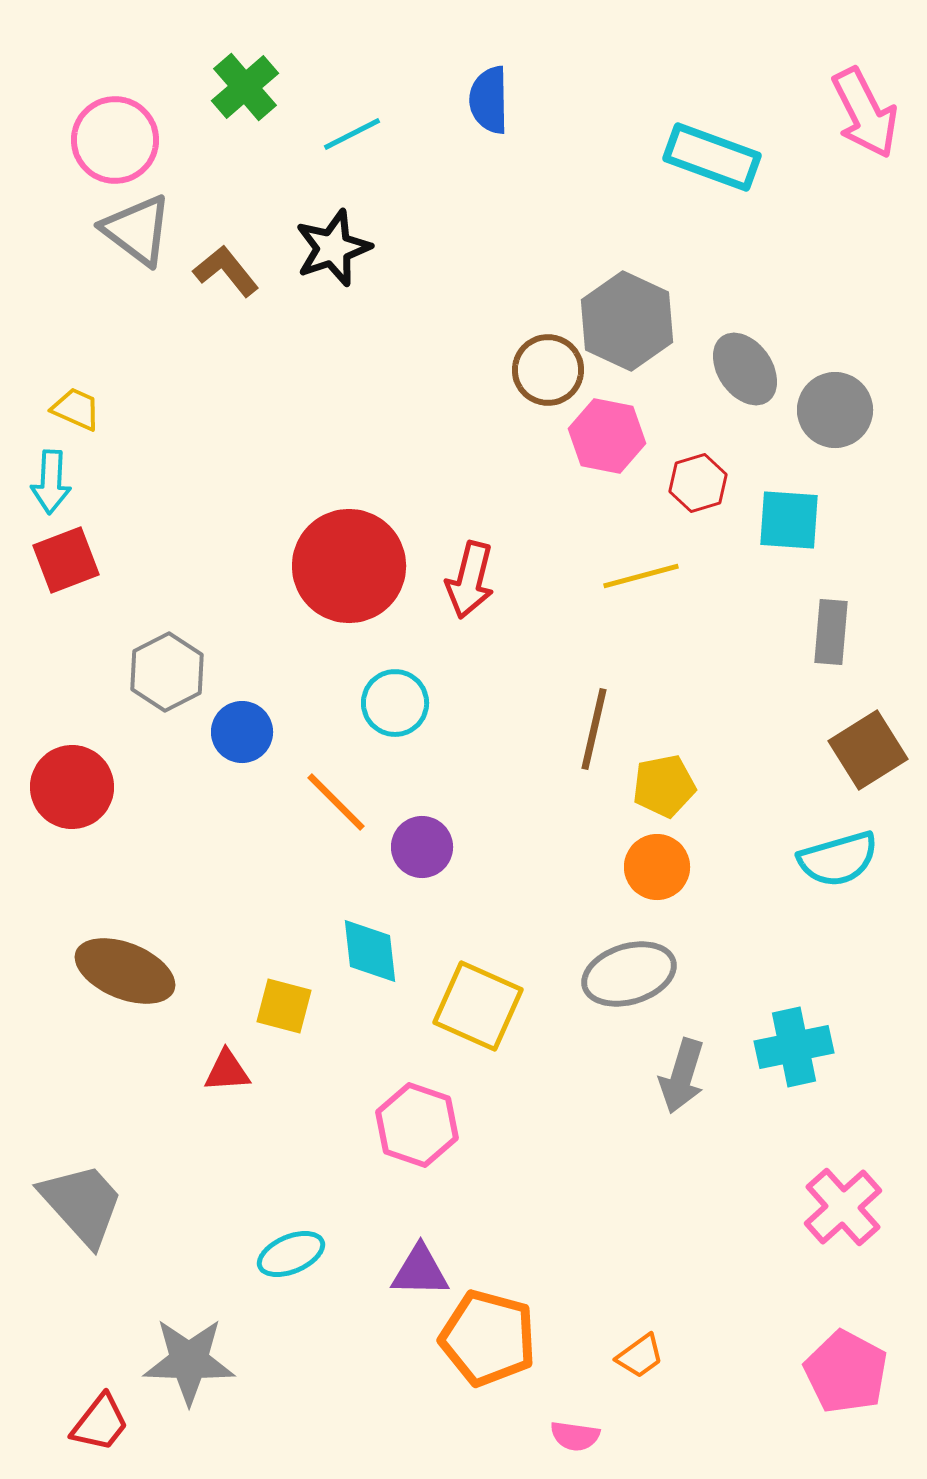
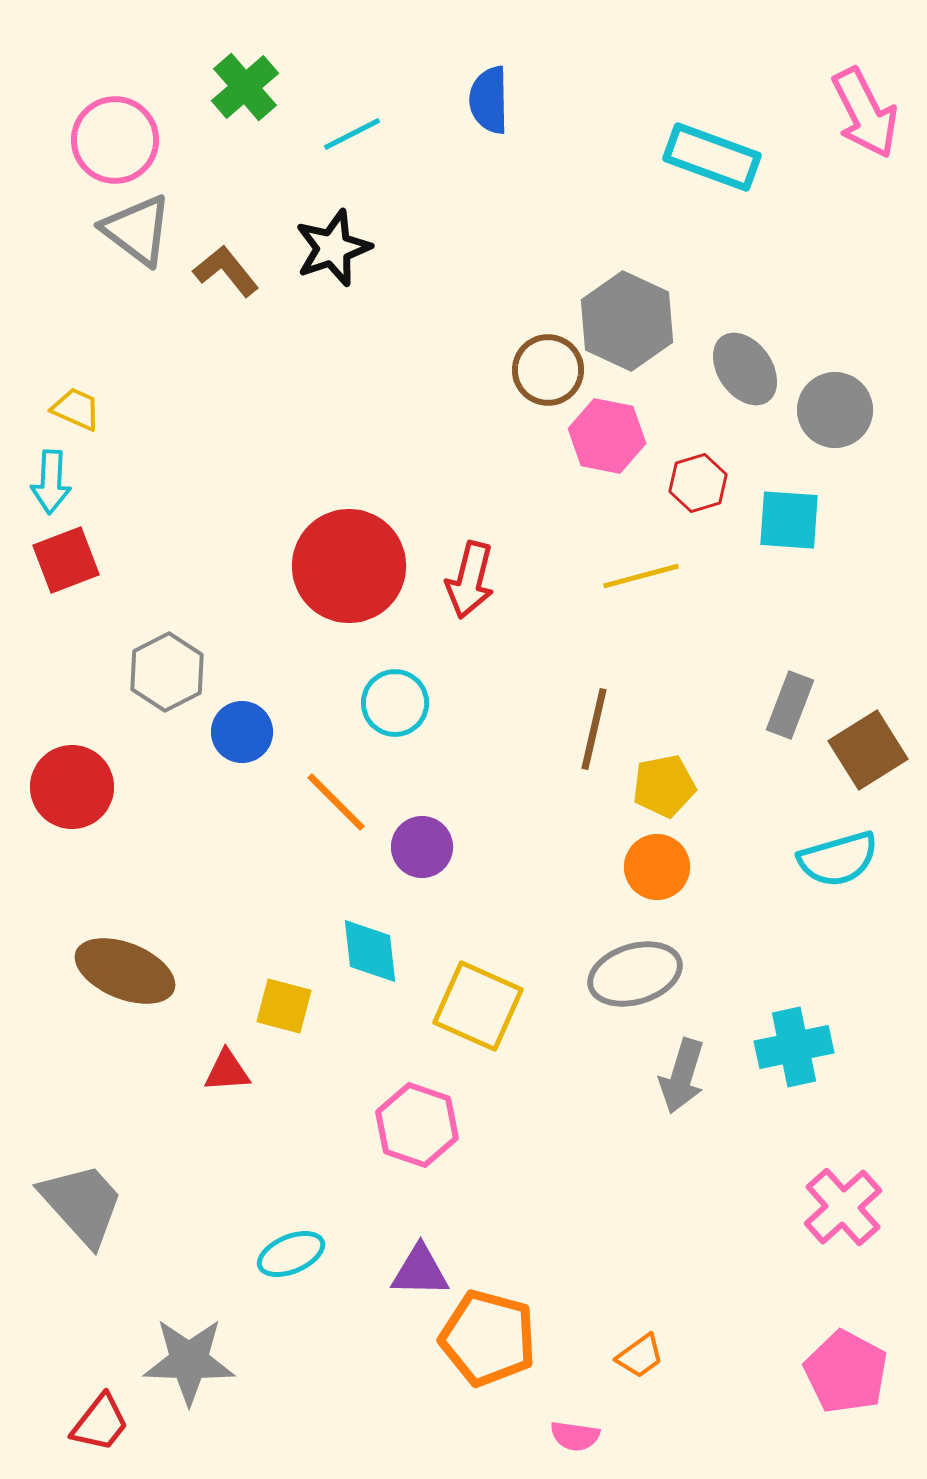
gray rectangle at (831, 632): moved 41 px left, 73 px down; rotated 16 degrees clockwise
gray ellipse at (629, 974): moved 6 px right
